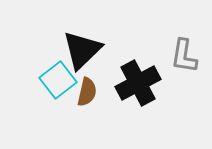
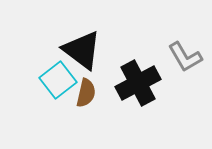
black triangle: rotated 39 degrees counterclockwise
gray L-shape: moved 1 px right, 1 px down; rotated 39 degrees counterclockwise
brown semicircle: moved 1 px left, 1 px down
